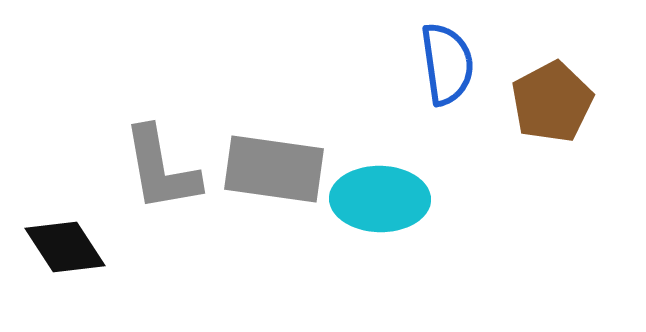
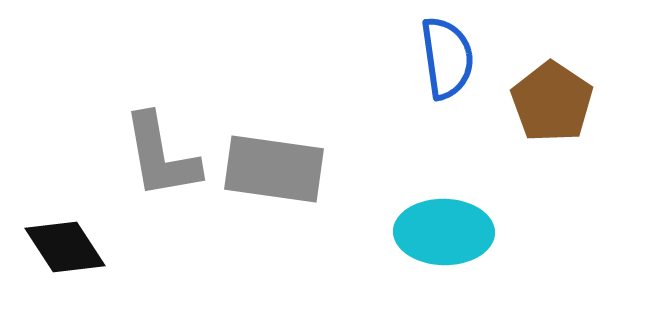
blue semicircle: moved 6 px up
brown pentagon: rotated 10 degrees counterclockwise
gray L-shape: moved 13 px up
cyan ellipse: moved 64 px right, 33 px down
